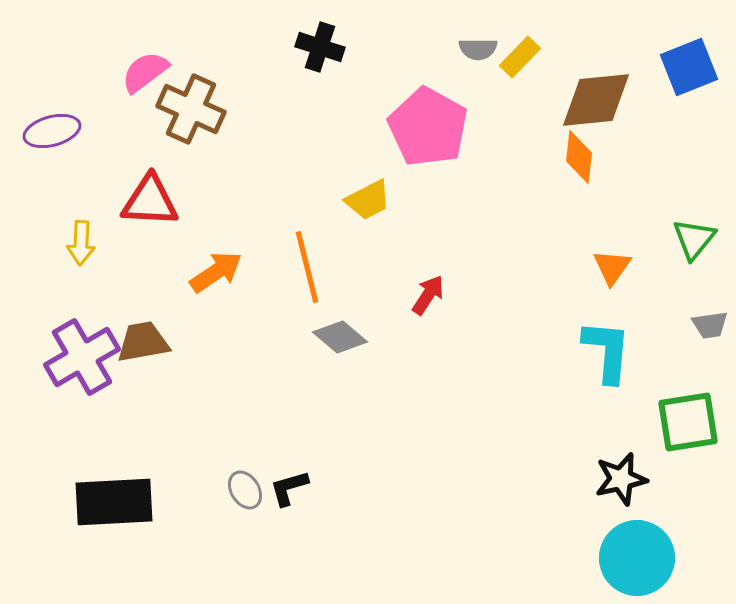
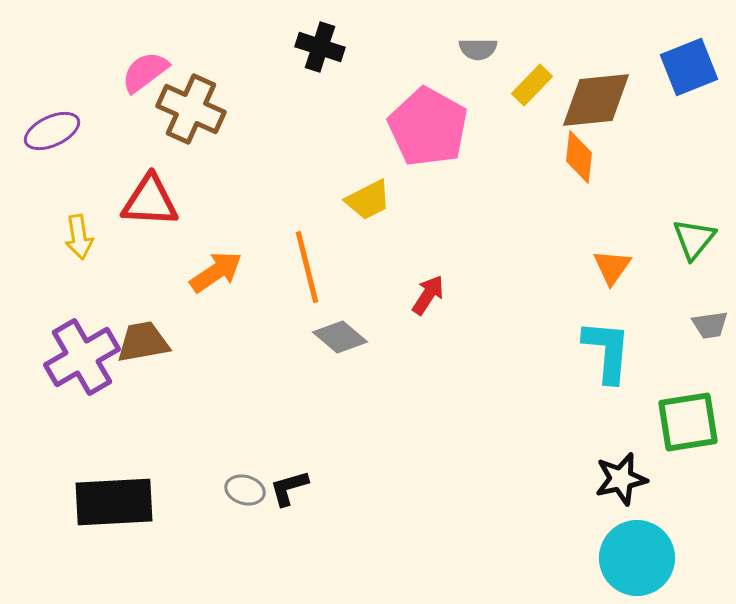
yellow rectangle: moved 12 px right, 28 px down
purple ellipse: rotated 10 degrees counterclockwise
yellow arrow: moved 2 px left, 6 px up; rotated 12 degrees counterclockwise
gray ellipse: rotated 42 degrees counterclockwise
